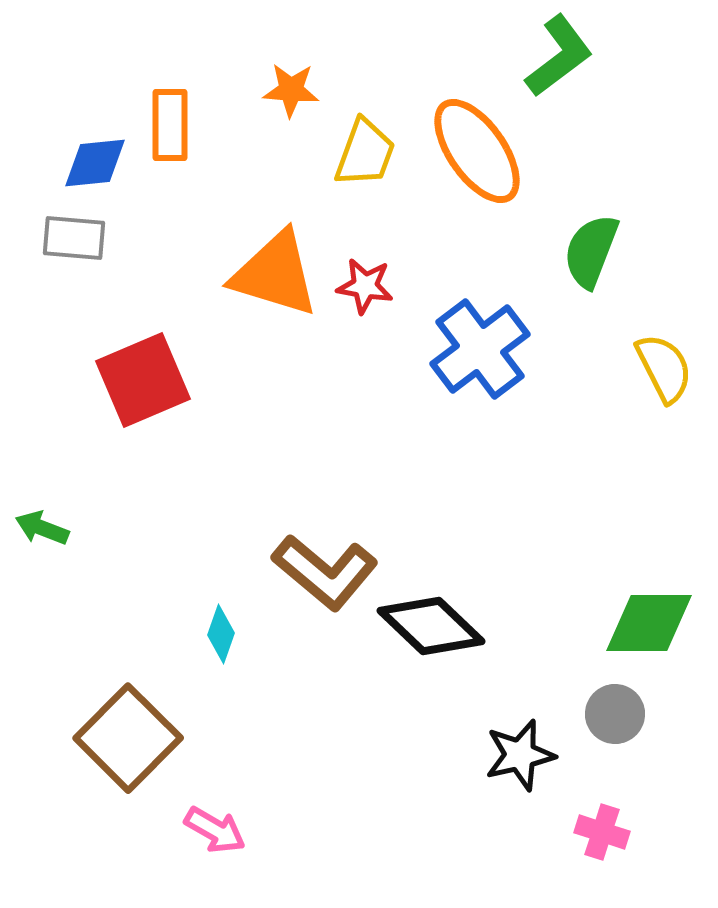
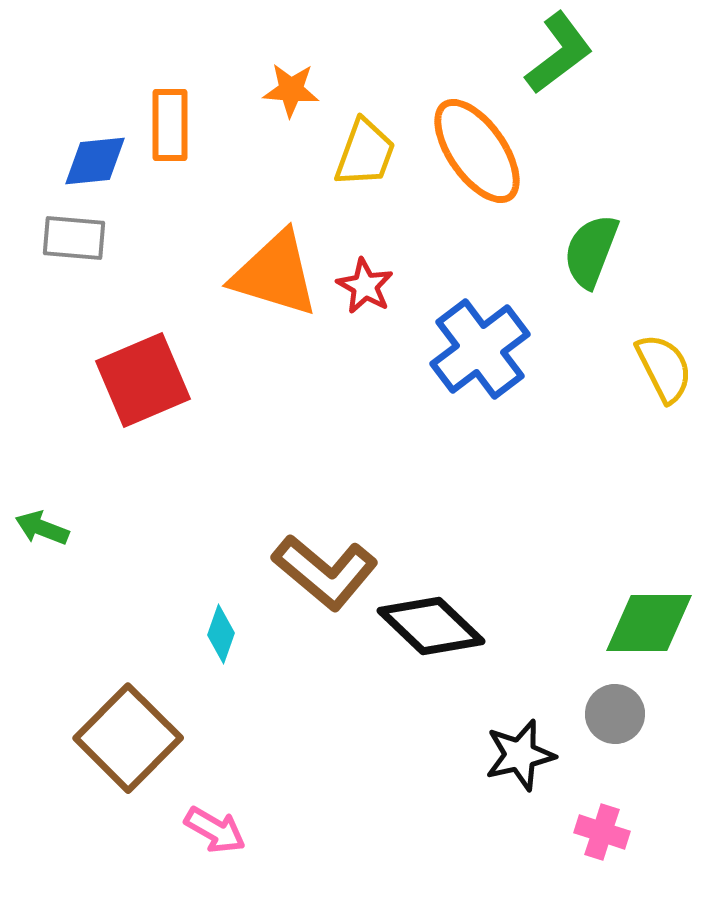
green L-shape: moved 3 px up
blue diamond: moved 2 px up
red star: rotated 20 degrees clockwise
